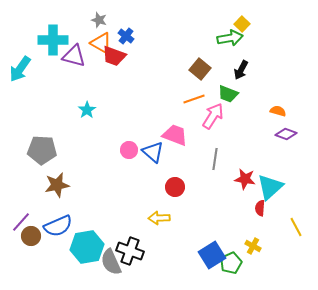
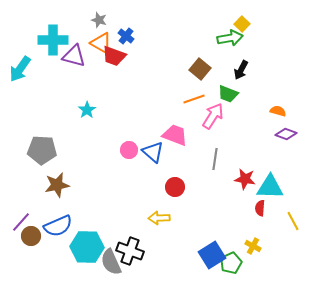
cyan triangle: rotated 44 degrees clockwise
yellow line: moved 3 px left, 6 px up
cyan hexagon: rotated 12 degrees clockwise
